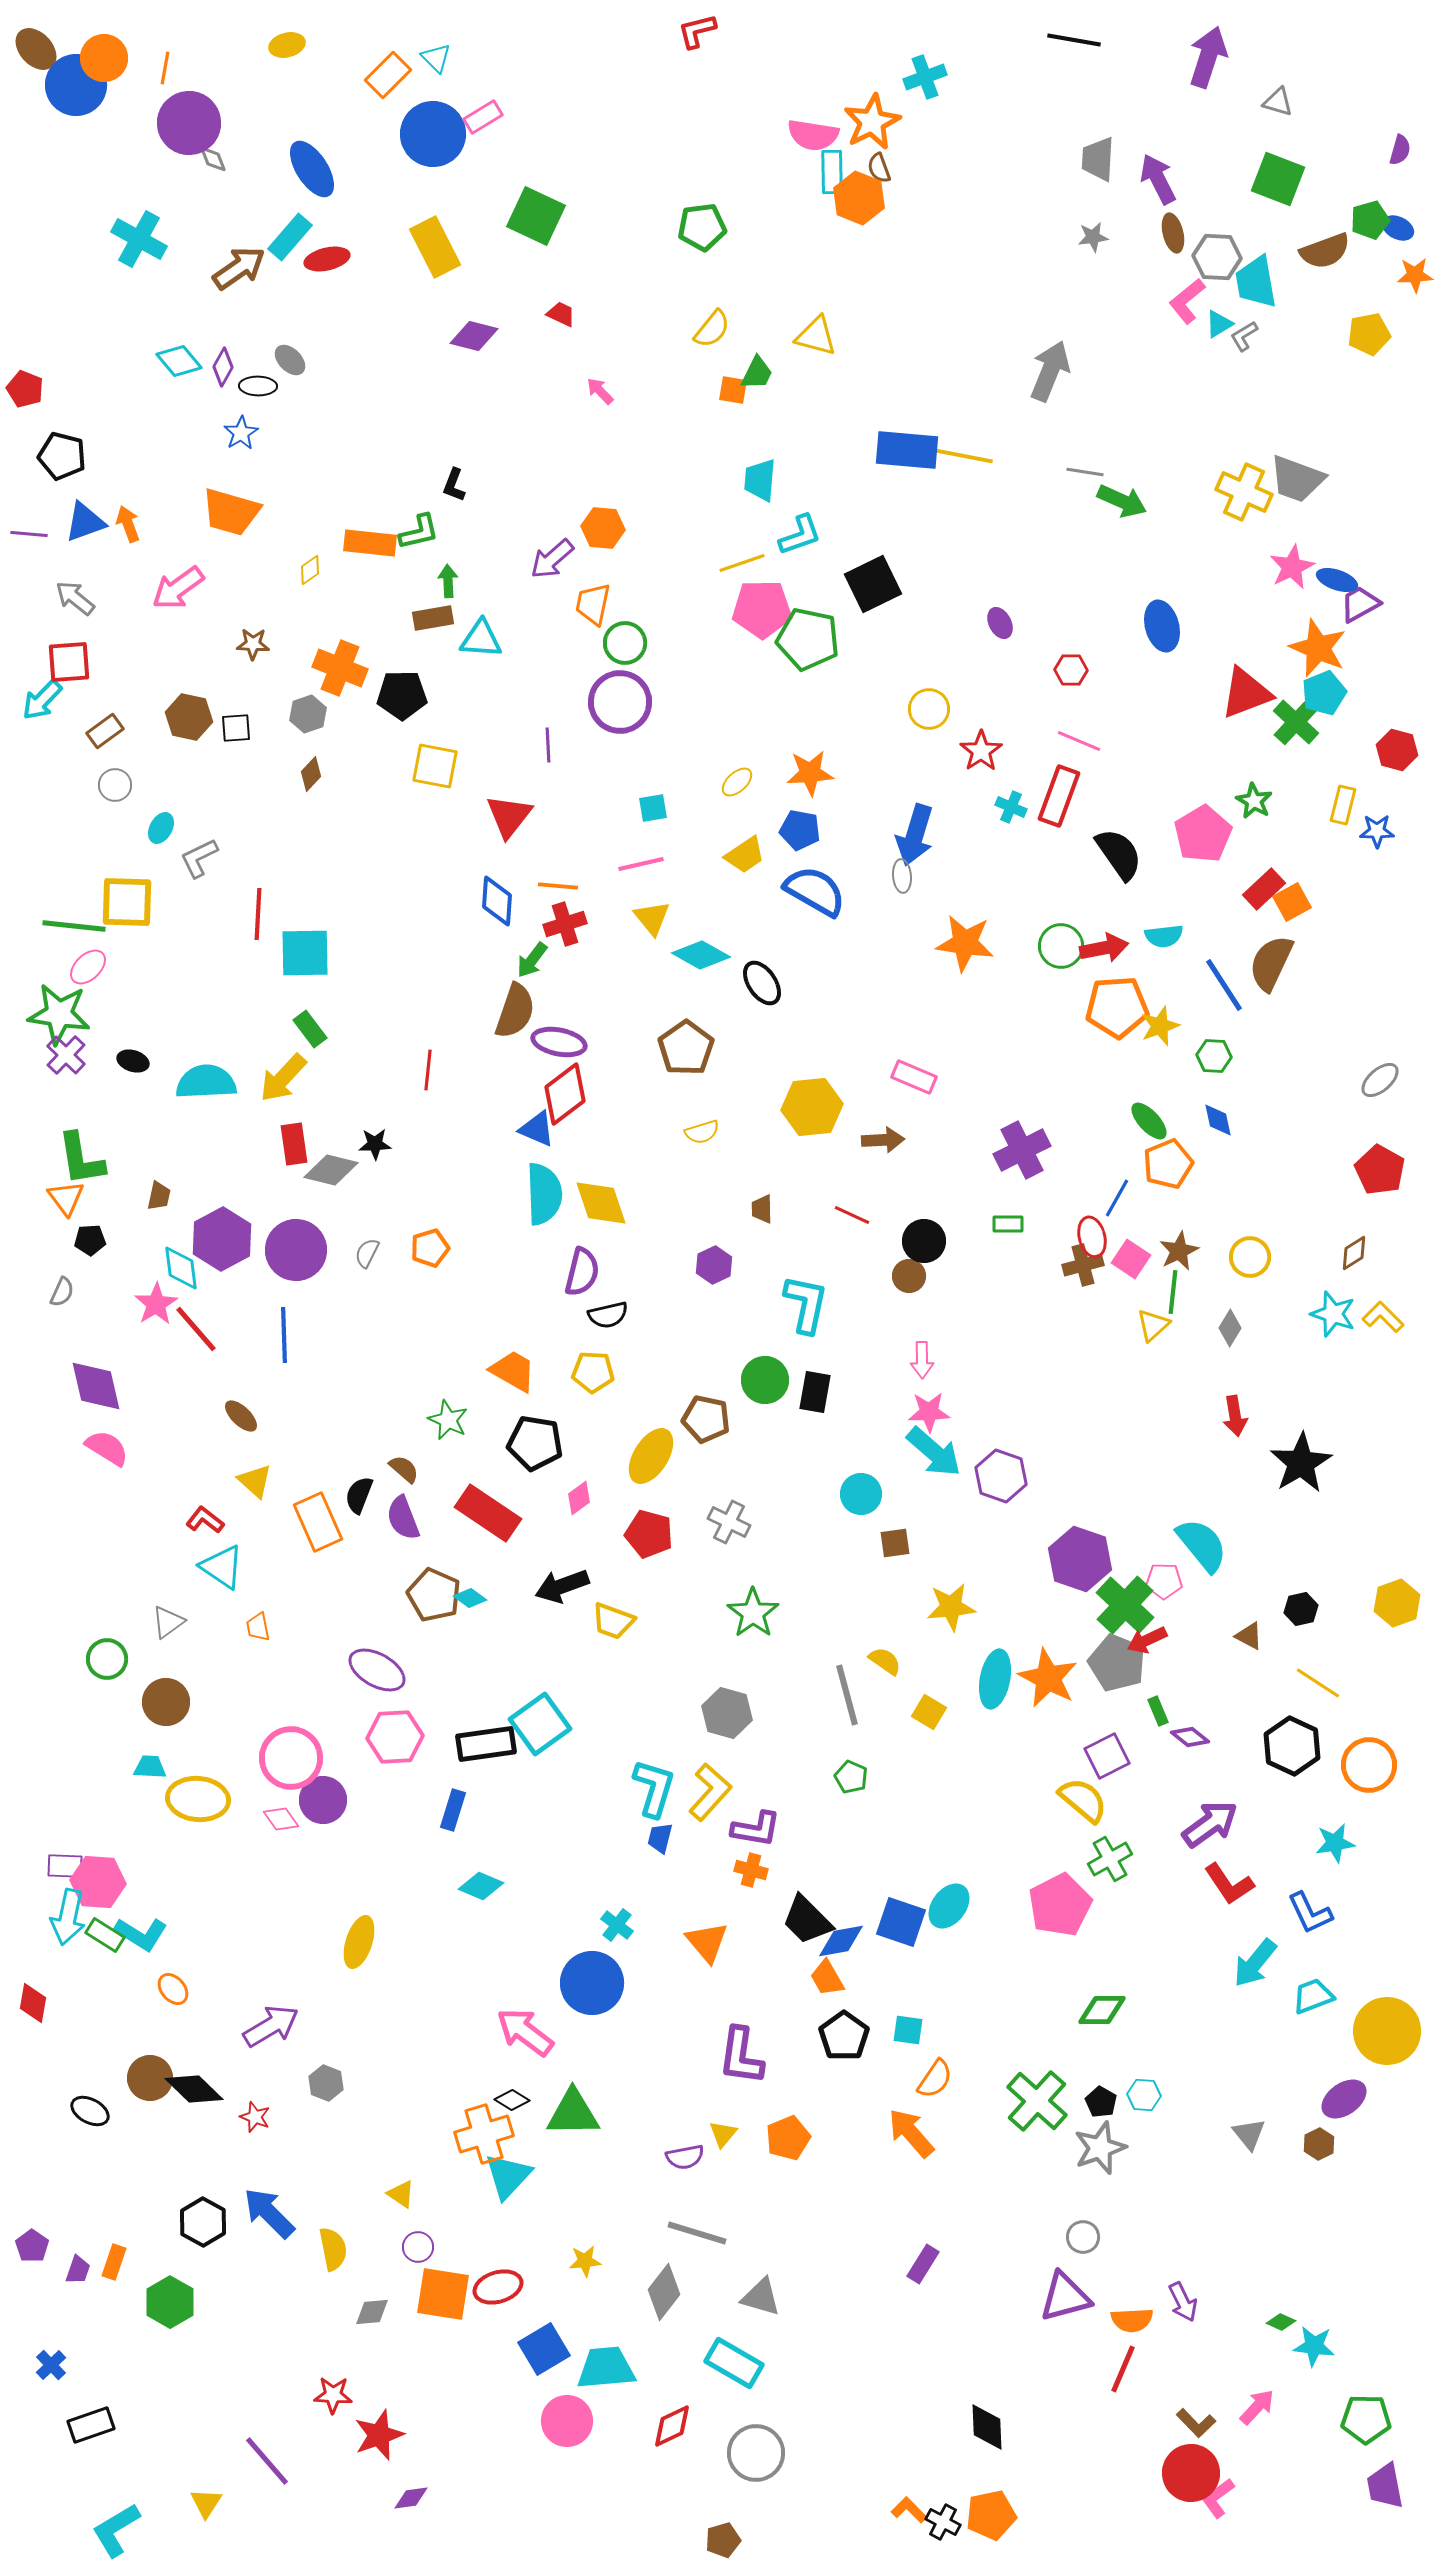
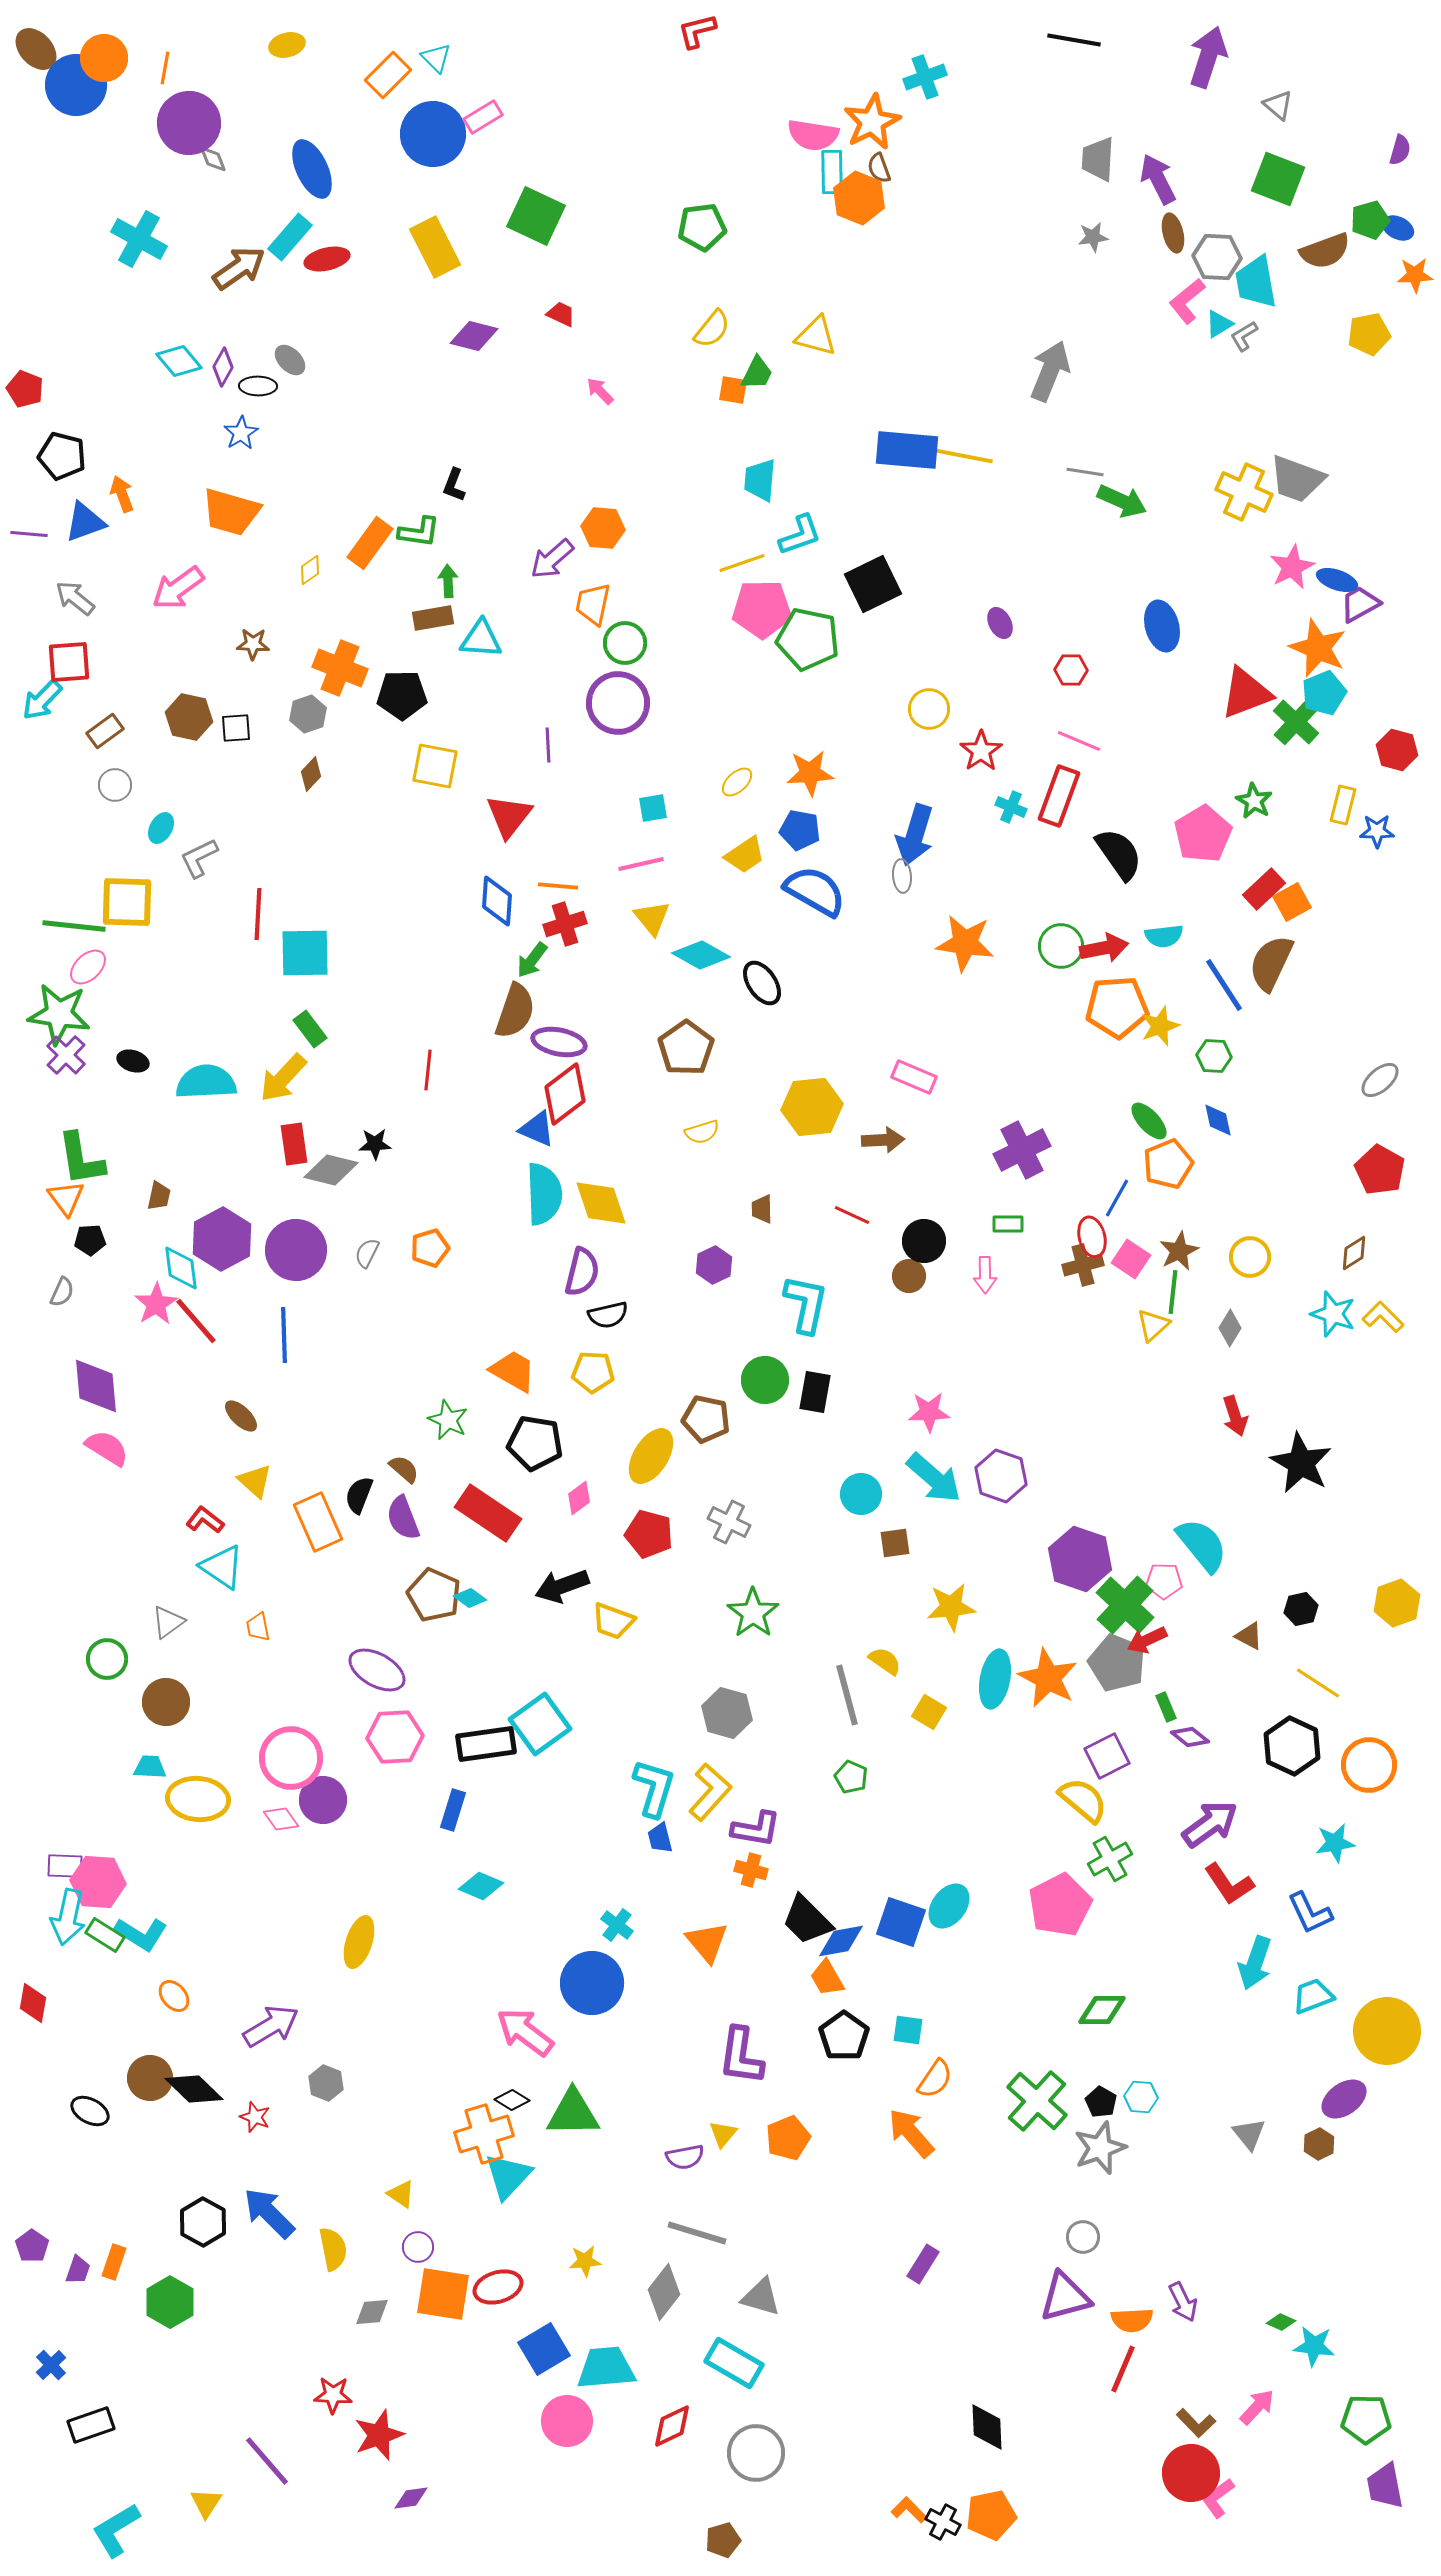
gray triangle at (1278, 102): moved 3 px down; rotated 24 degrees clockwise
blue ellipse at (312, 169): rotated 8 degrees clockwise
orange arrow at (128, 524): moved 6 px left, 30 px up
green L-shape at (419, 532): rotated 21 degrees clockwise
orange rectangle at (370, 543): rotated 60 degrees counterclockwise
purple circle at (620, 702): moved 2 px left, 1 px down
red line at (196, 1329): moved 8 px up
pink arrow at (922, 1360): moved 63 px right, 85 px up
purple diamond at (96, 1386): rotated 8 degrees clockwise
red arrow at (1235, 1416): rotated 9 degrees counterclockwise
cyan arrow at (934, 1452): moved 26 px down
black star at (1301, 1463): rotated 12 degrees counterclockwise
green rectangle at (1158, 1711): moved 8 px right, 4 px up
blue trapezoid at (660, 1838): rotated 28 degrees counterclockwise
cyan arrow at (1255, 1963): rotated 20 degrees counterclockwise
orange ellipse at (173, 1989): moved 1 px right, 7 px down
cyan hexagon at (1144, 2095): moved 3 px left, 2 px down
